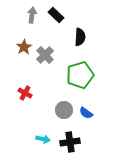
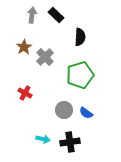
gray cross: moved 2 px down
